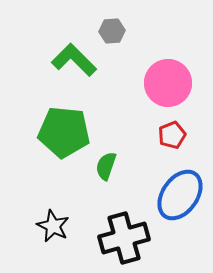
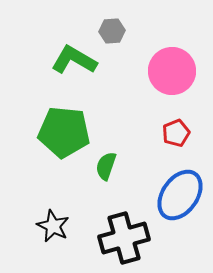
green L-shape: rotated 15 degrees counterclockwise
pink circle: moved 4 px right, 12 px up
red pentagon: moved 4 px right, 2 px up
